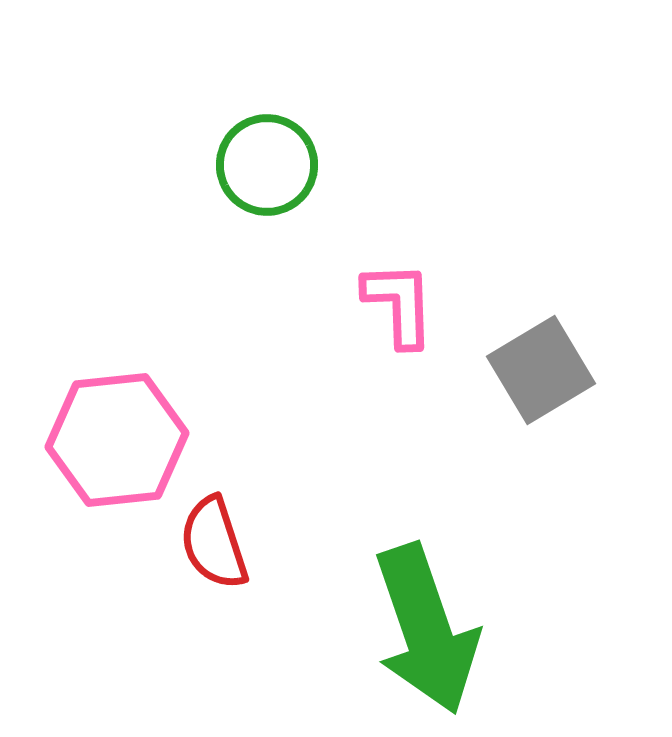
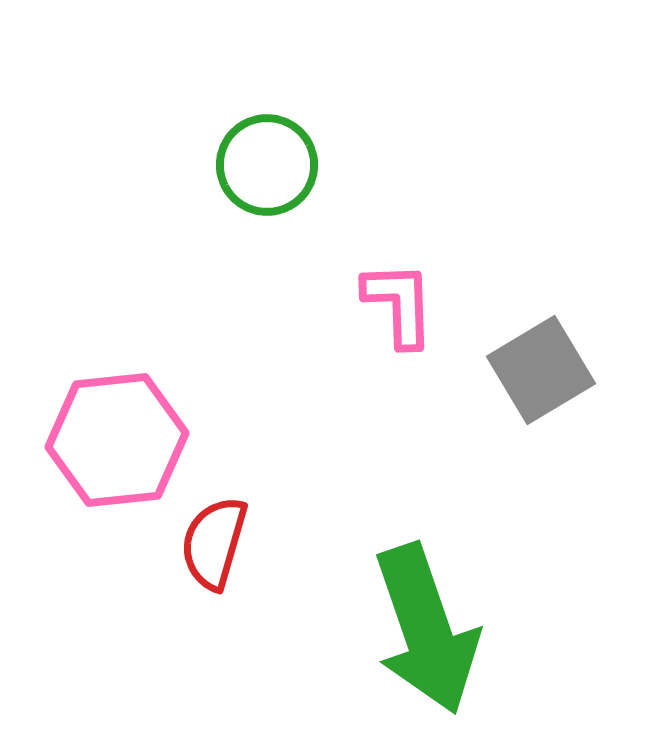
red semicircle: rotated 34 degrees clockwise
